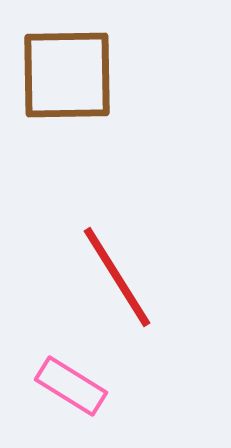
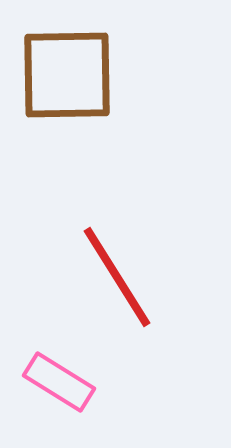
pink rectangle: moved 12 px left, 4 px up
